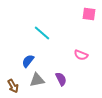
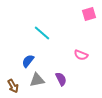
pink square: rotated 24 degrees counterclockwise
